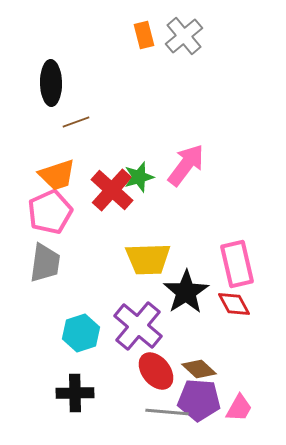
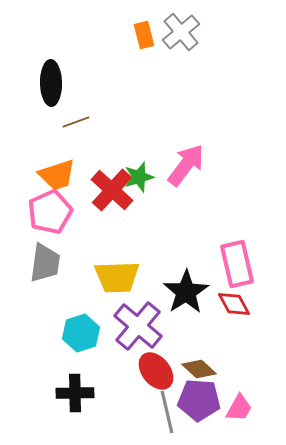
gray cross: moved 3 px left, 4 px up
yellow trapezoid: moved 31 px left, 18 px down
gray line: rotated 72 degrees clockwise
